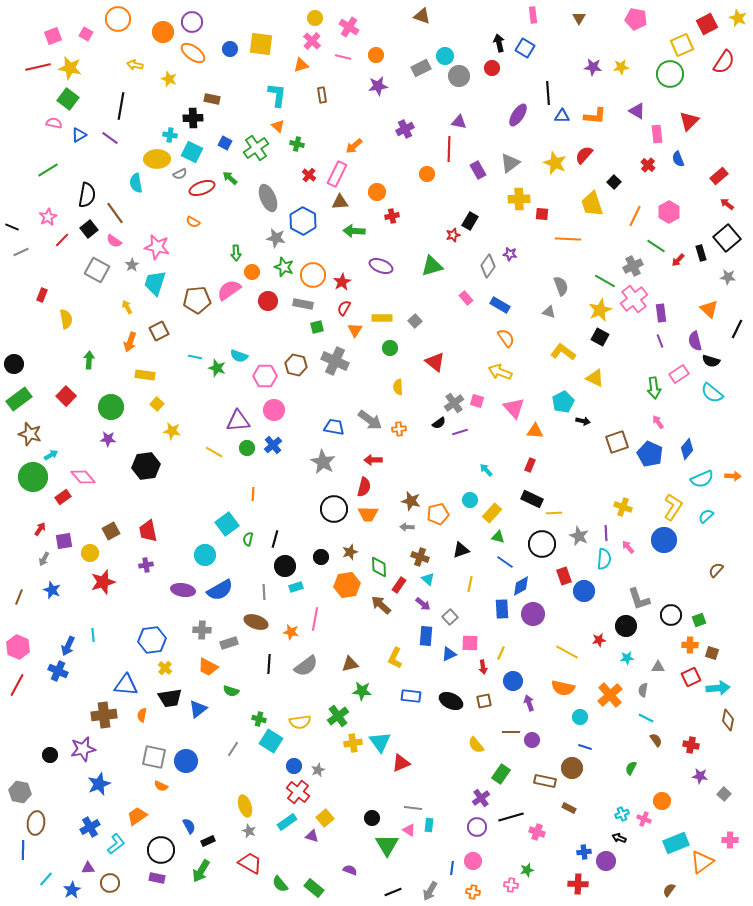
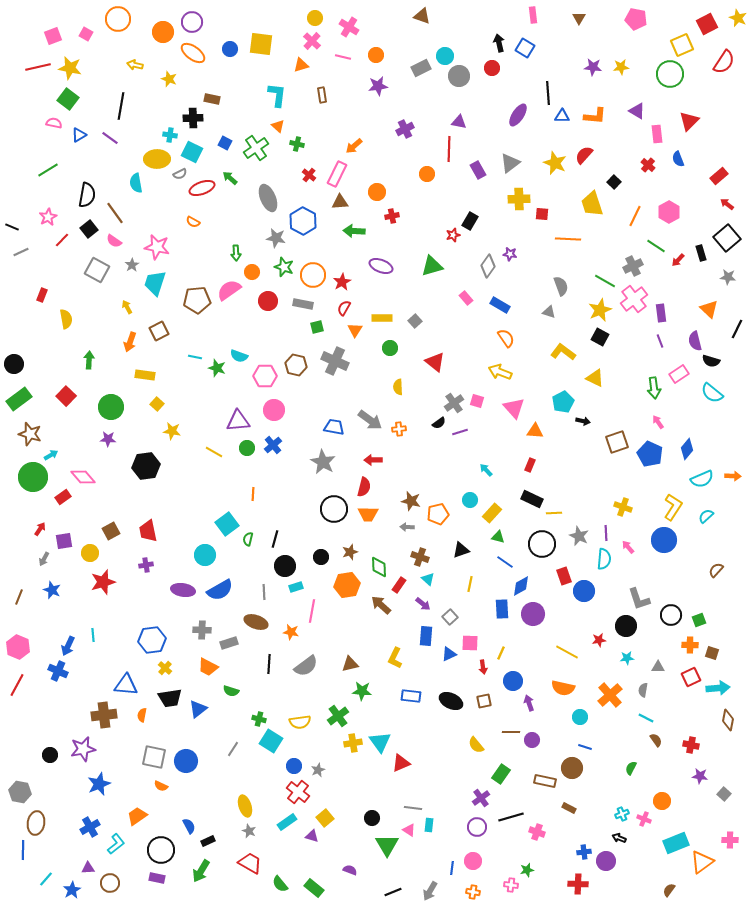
pink line at (315, 619): moved 3 px left, 8 px up
